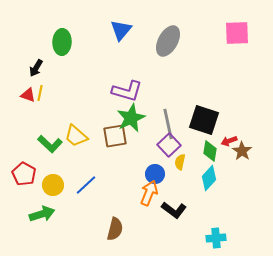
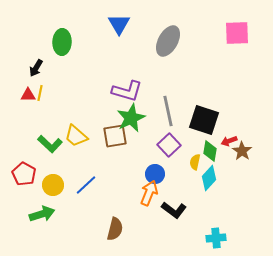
blue triangle: moved 2 px left, 6 px up; rotated 10 degrees counterclockwise
red triangle: rotated 21 degrees counterclockwise
gray line: moved 13 px up
yellow semicircle: moved 15 px right
